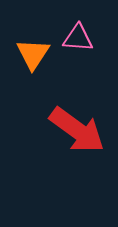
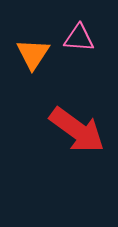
pink triangle: moved 1 px right
